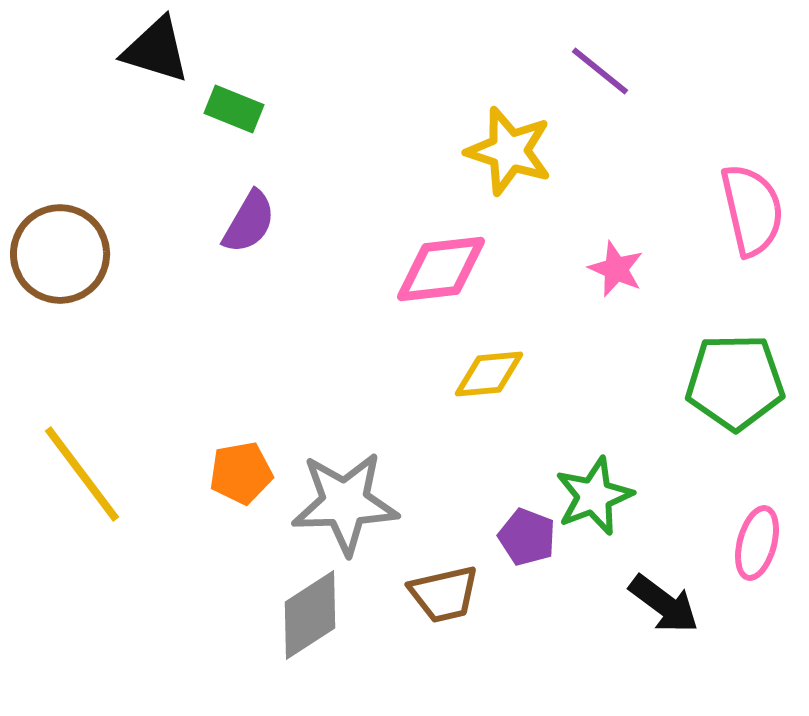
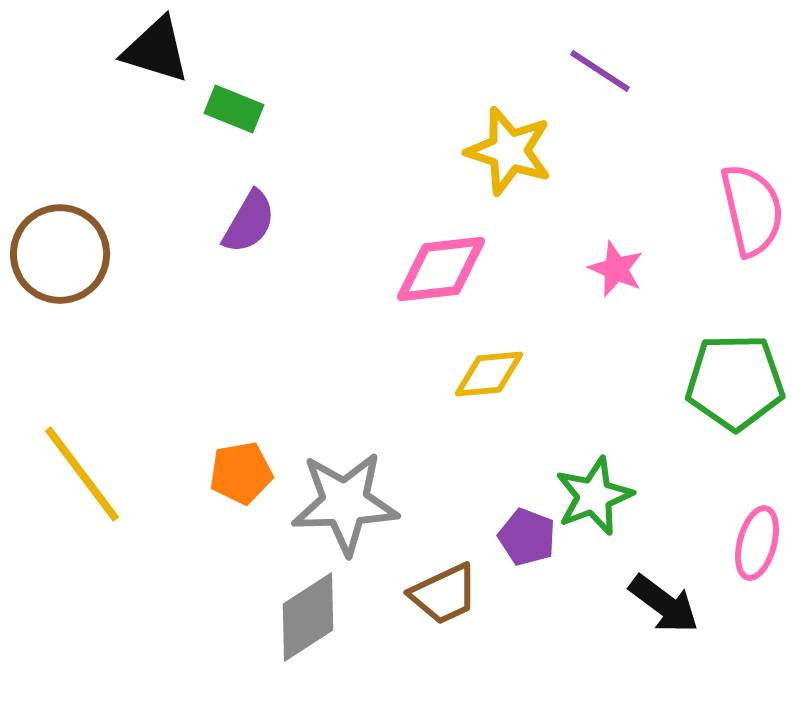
purple line: rotated 6 degrees counterclockwise
brown trapezoid: rotated 12 degrees counterclockwise
gray diamond: moved 2 px left, 2 px down
